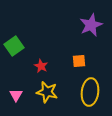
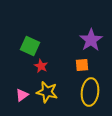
purple star: moved 15 px down; rotated 10 degrees counterclockwise
green square: moved 16 px right; rotated 30 degrees counterclockwise
orange square: moved 3 px right, 4 px down
pink triangle: moved 6 px right; rotated 24 degrees clockwise
